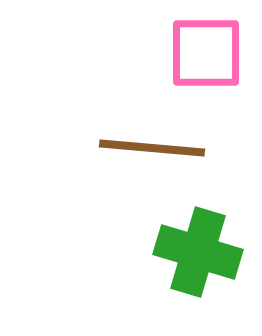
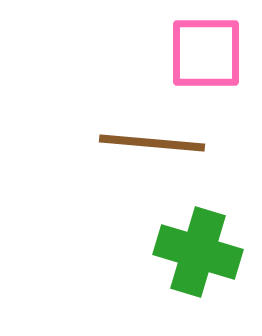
brown line: moved 5 px up
